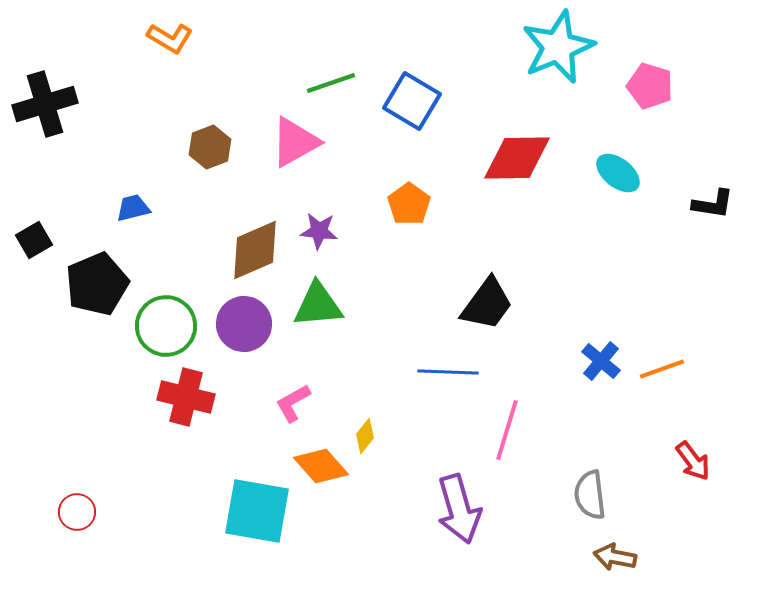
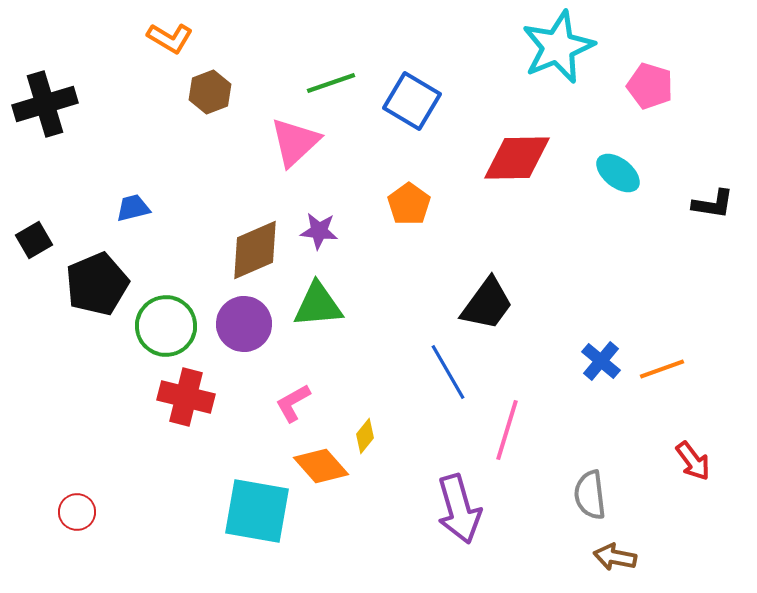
pink triangle: rotated 14 degrees counterclockwise
brown hexagon: moved 55 px up
blue line: rotated 58 degrees clockwise
